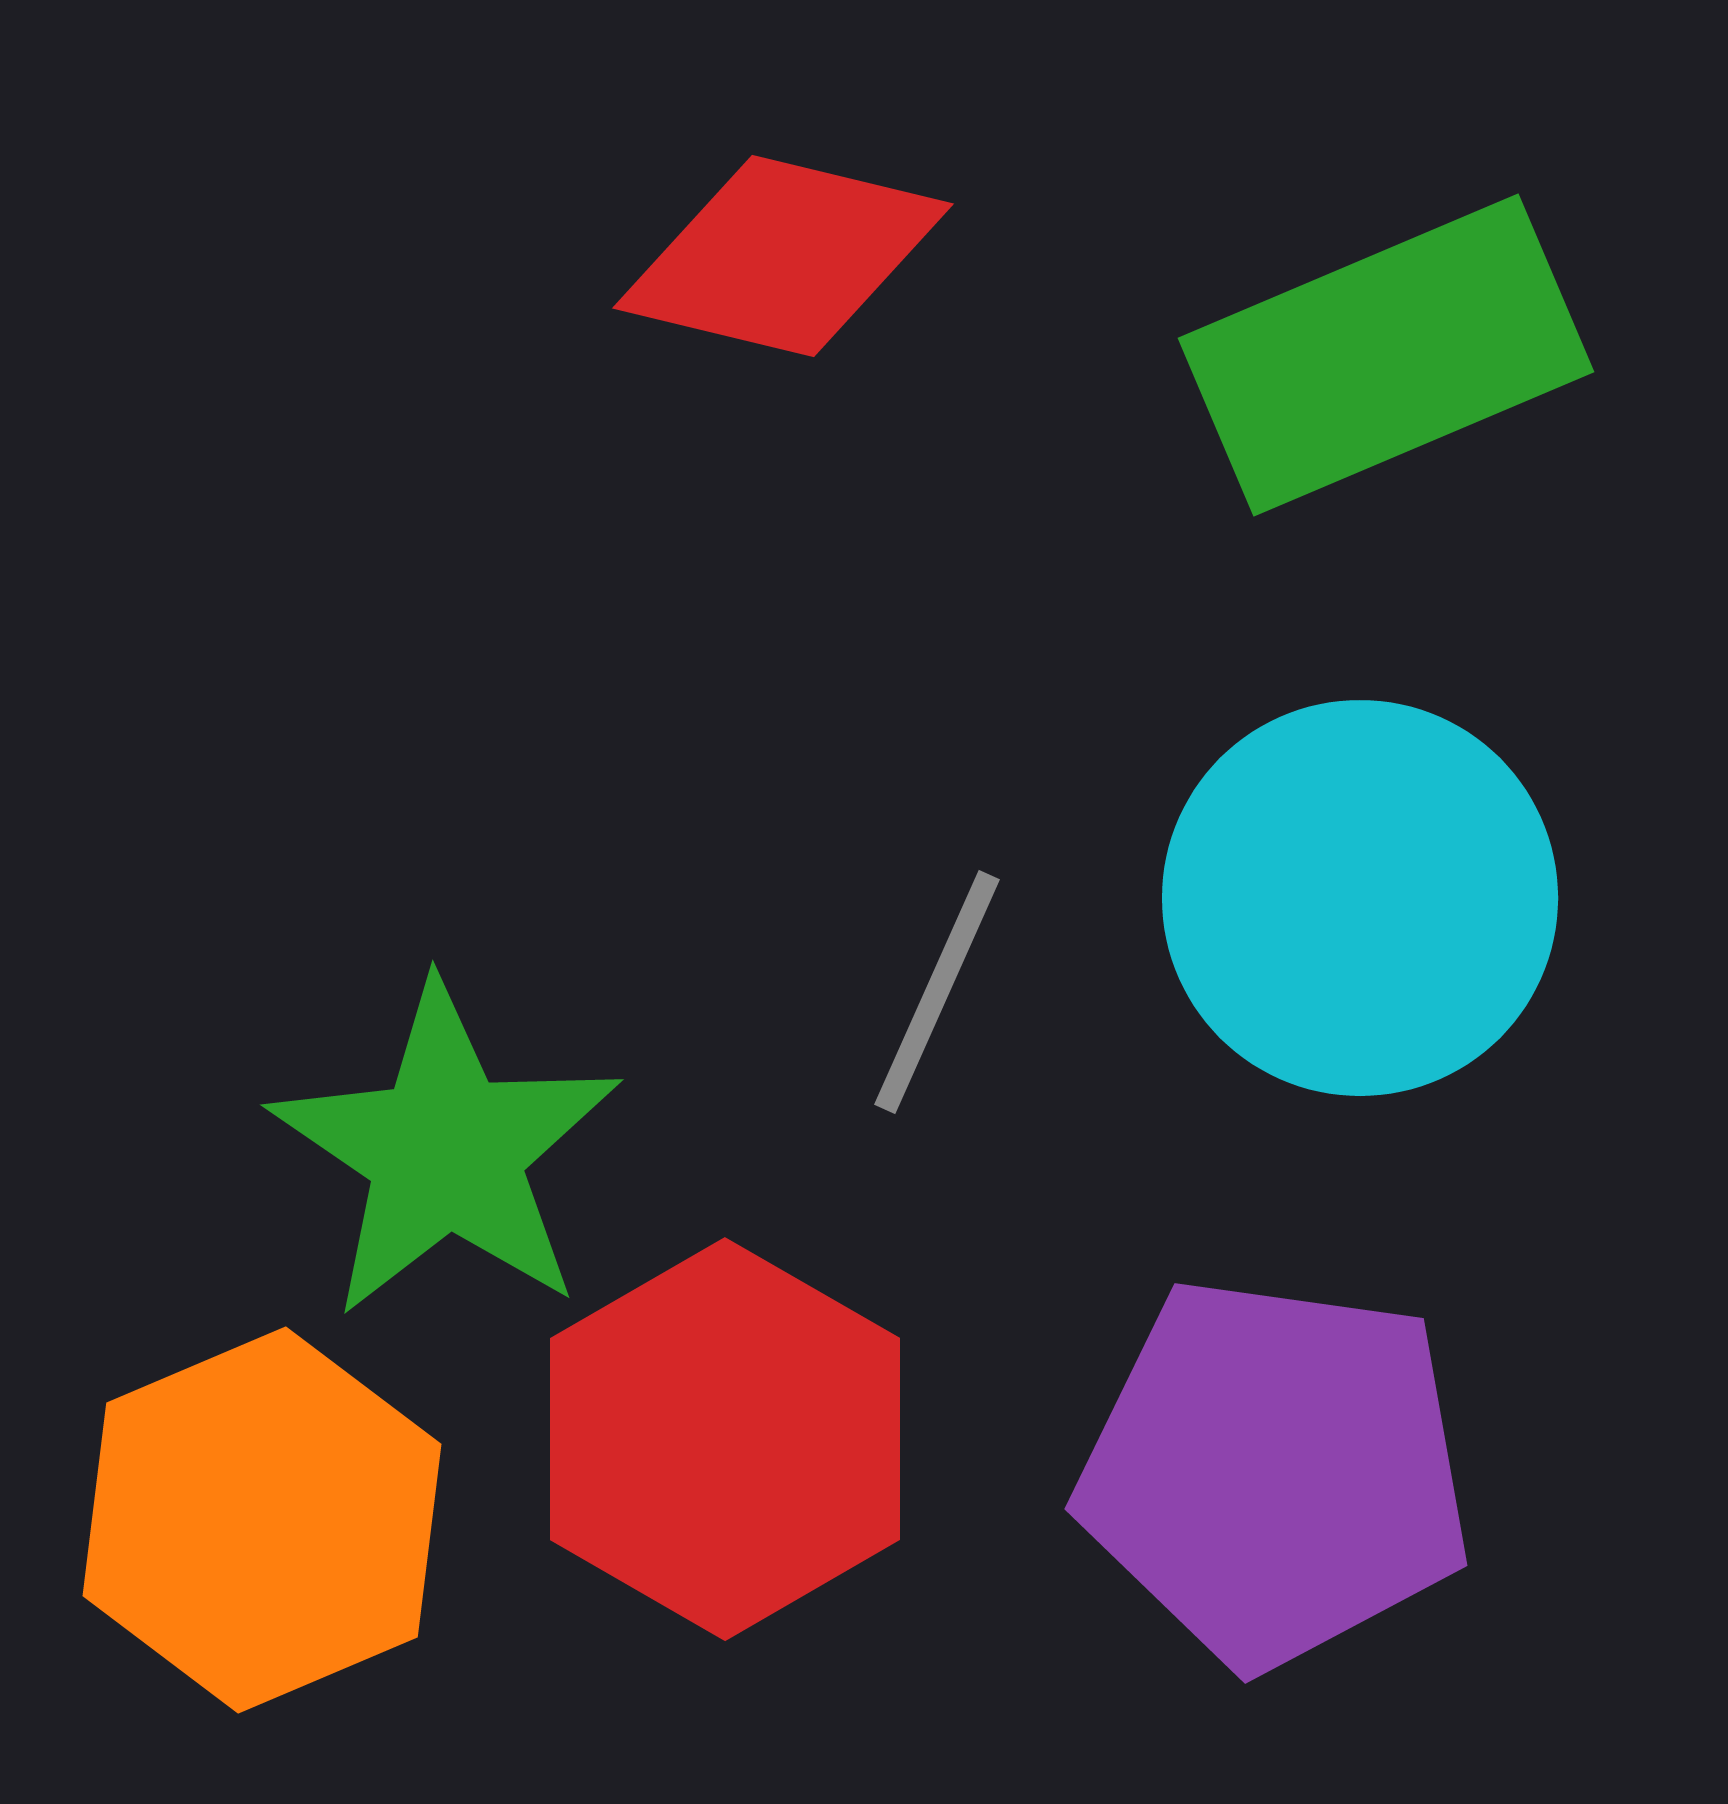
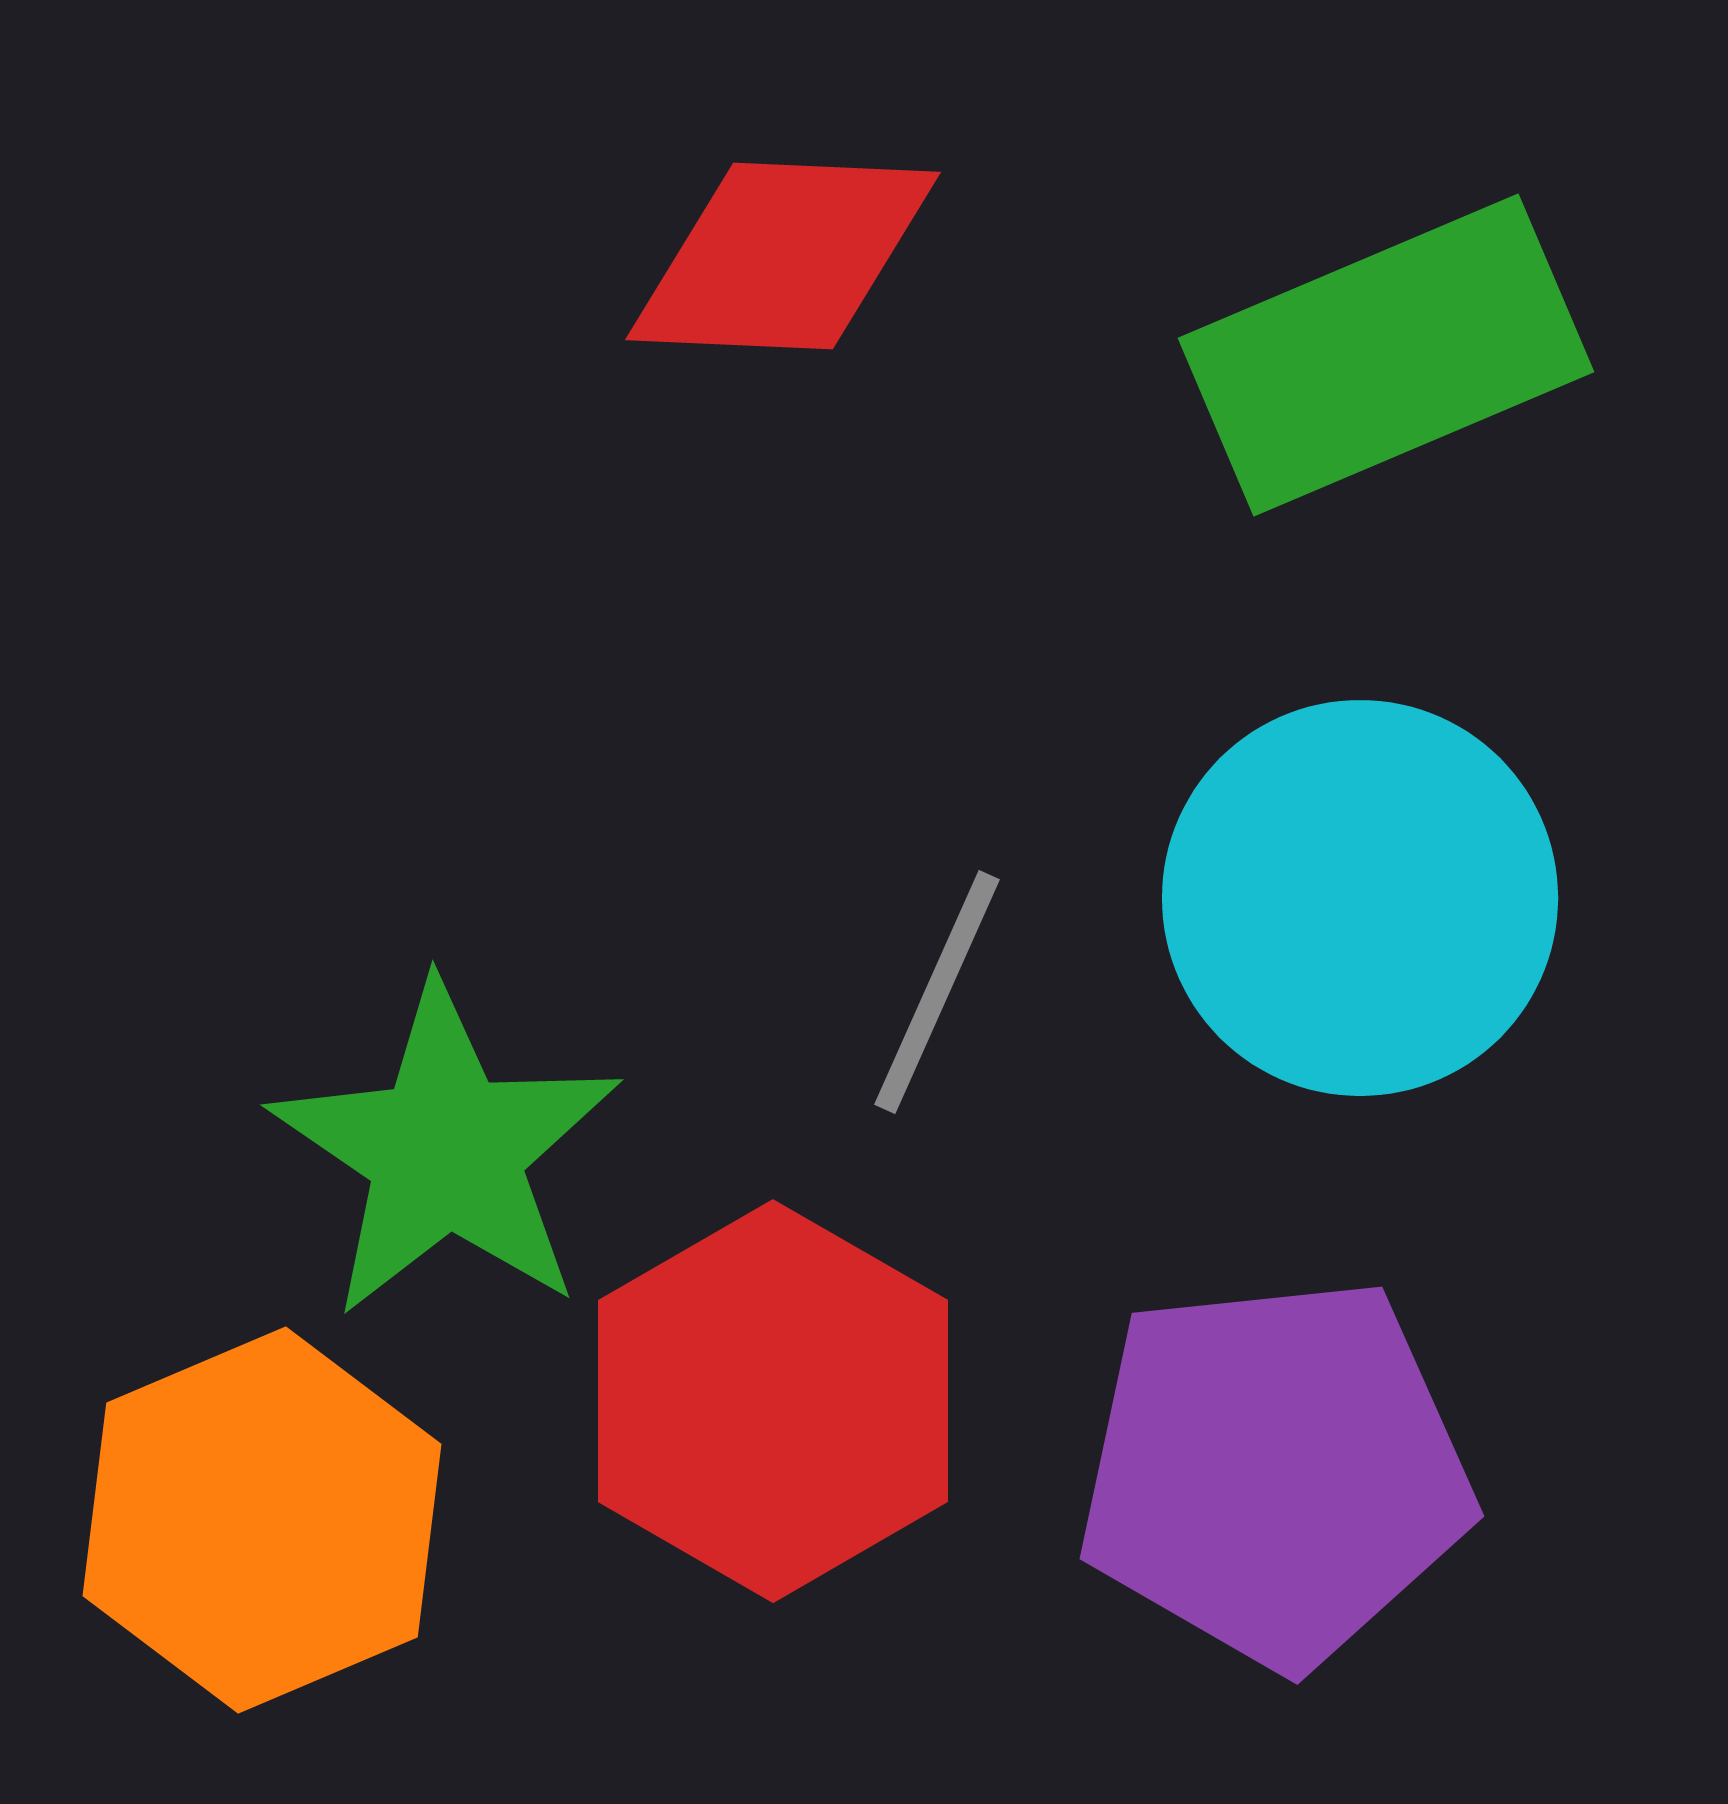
red diamond: rotated 11 degrees counterclockwise
red hexagon: moved 48 px right, 38 px up
purple pentagon: rotated 14 degrees counterclockwise
